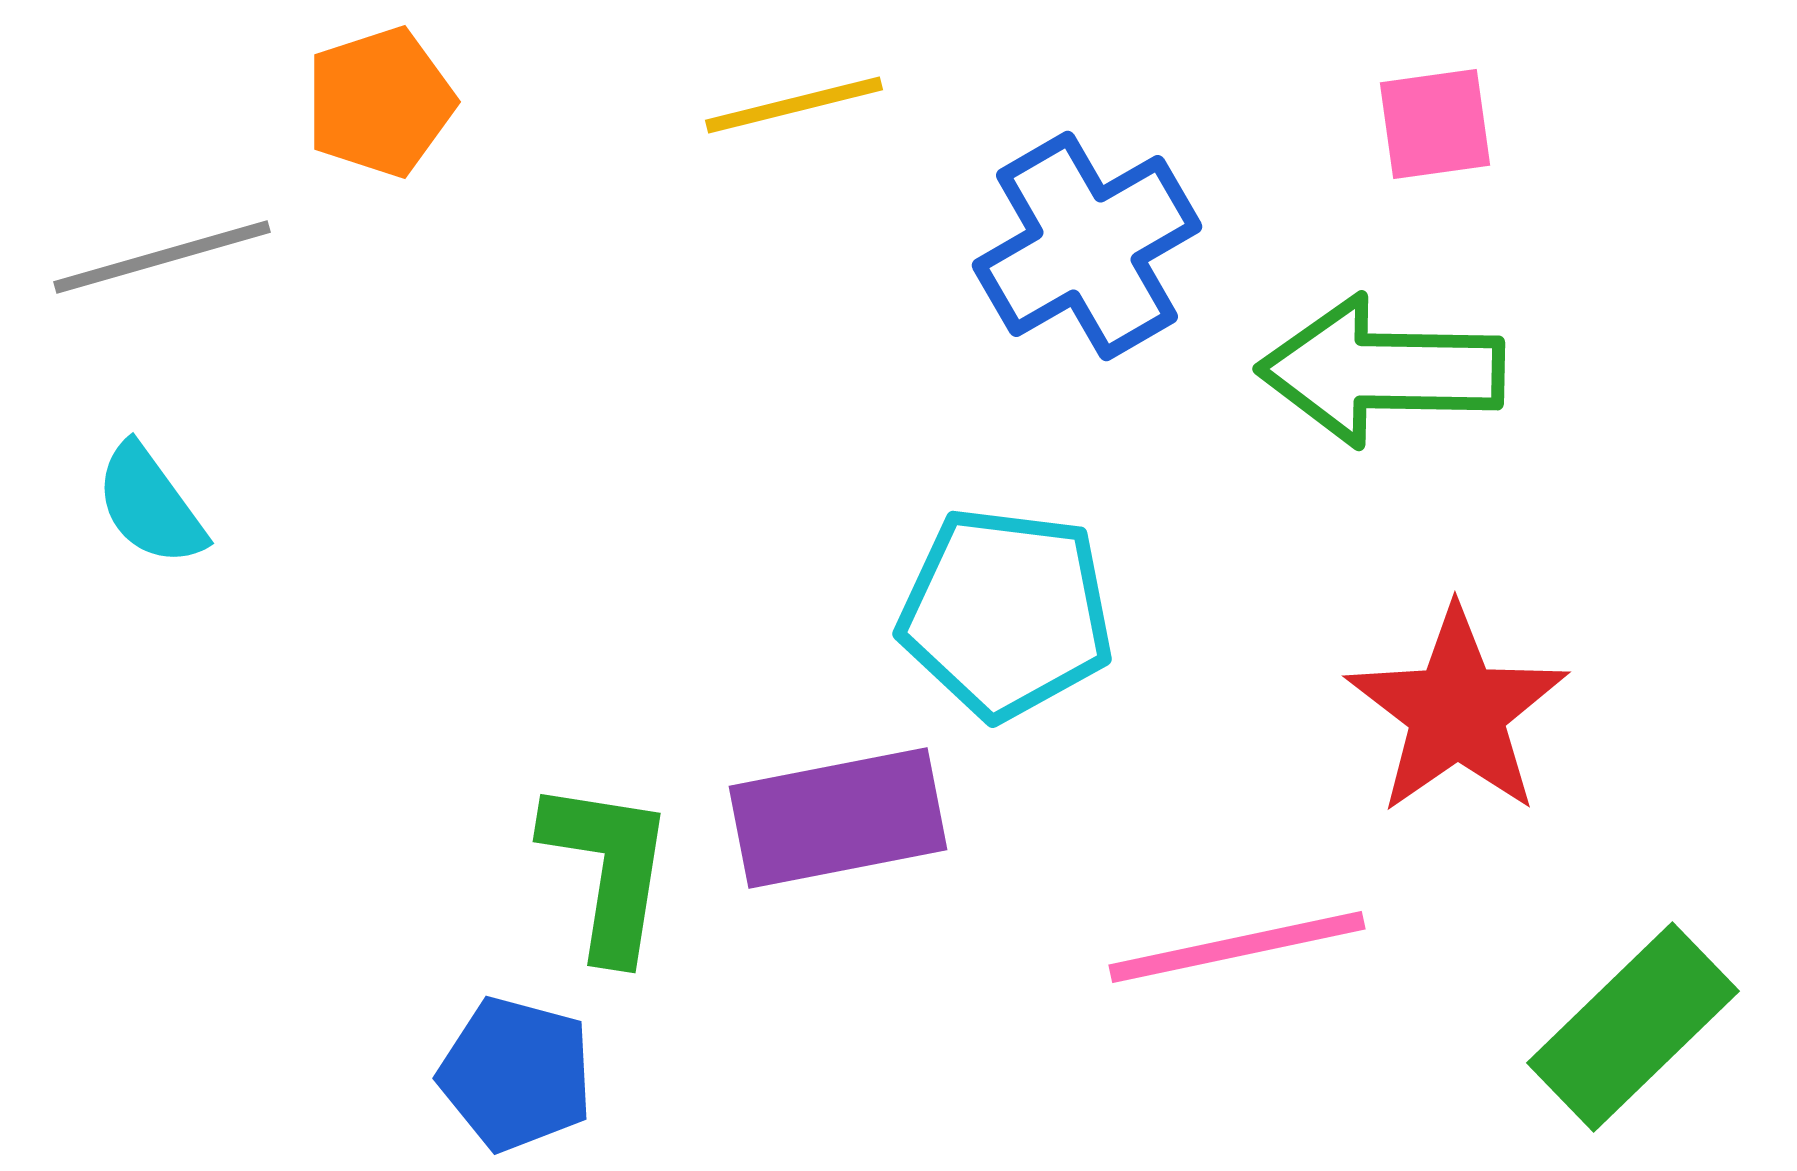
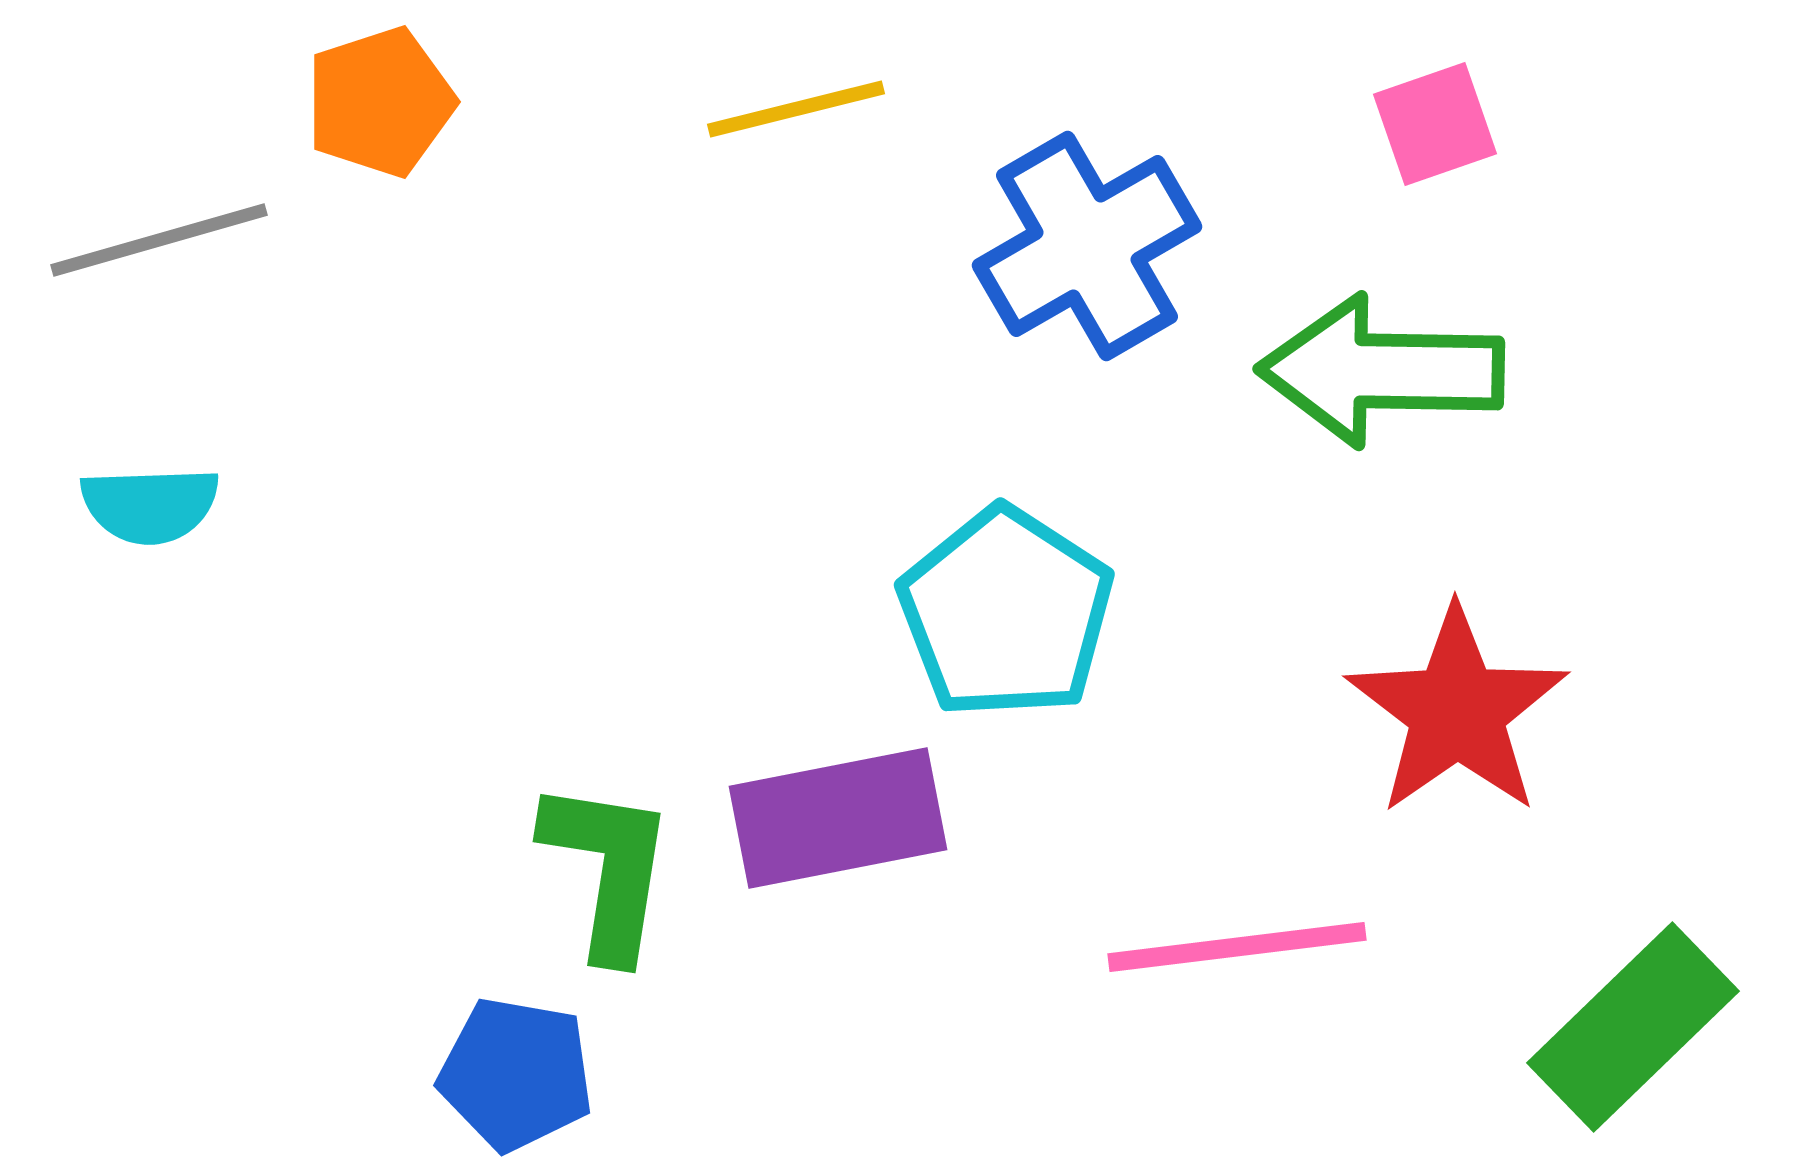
yellow line: moved 2 px right, 4 px down
pink square: rotated 11 degrees counterclockwise
gray line: moved 3 px left, 17 px up
cyan semicircle: rotated 56 degrees counterclockwise
cyan pentagon: rotated 26 degrees clockwise
pink line: rotated 5 degrees clockwise
blue pentagon: rotated 5 degrees counterclockwise
